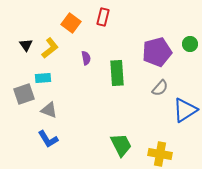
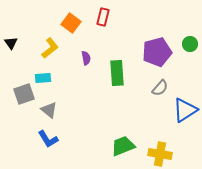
black triangle: moved 15 px left, 2 px up
gray triangle: rotated 18 degrees clockwise
green trapezoid: moved 2 px right, 1 px down; rotated 85 degrees counterclockwise
